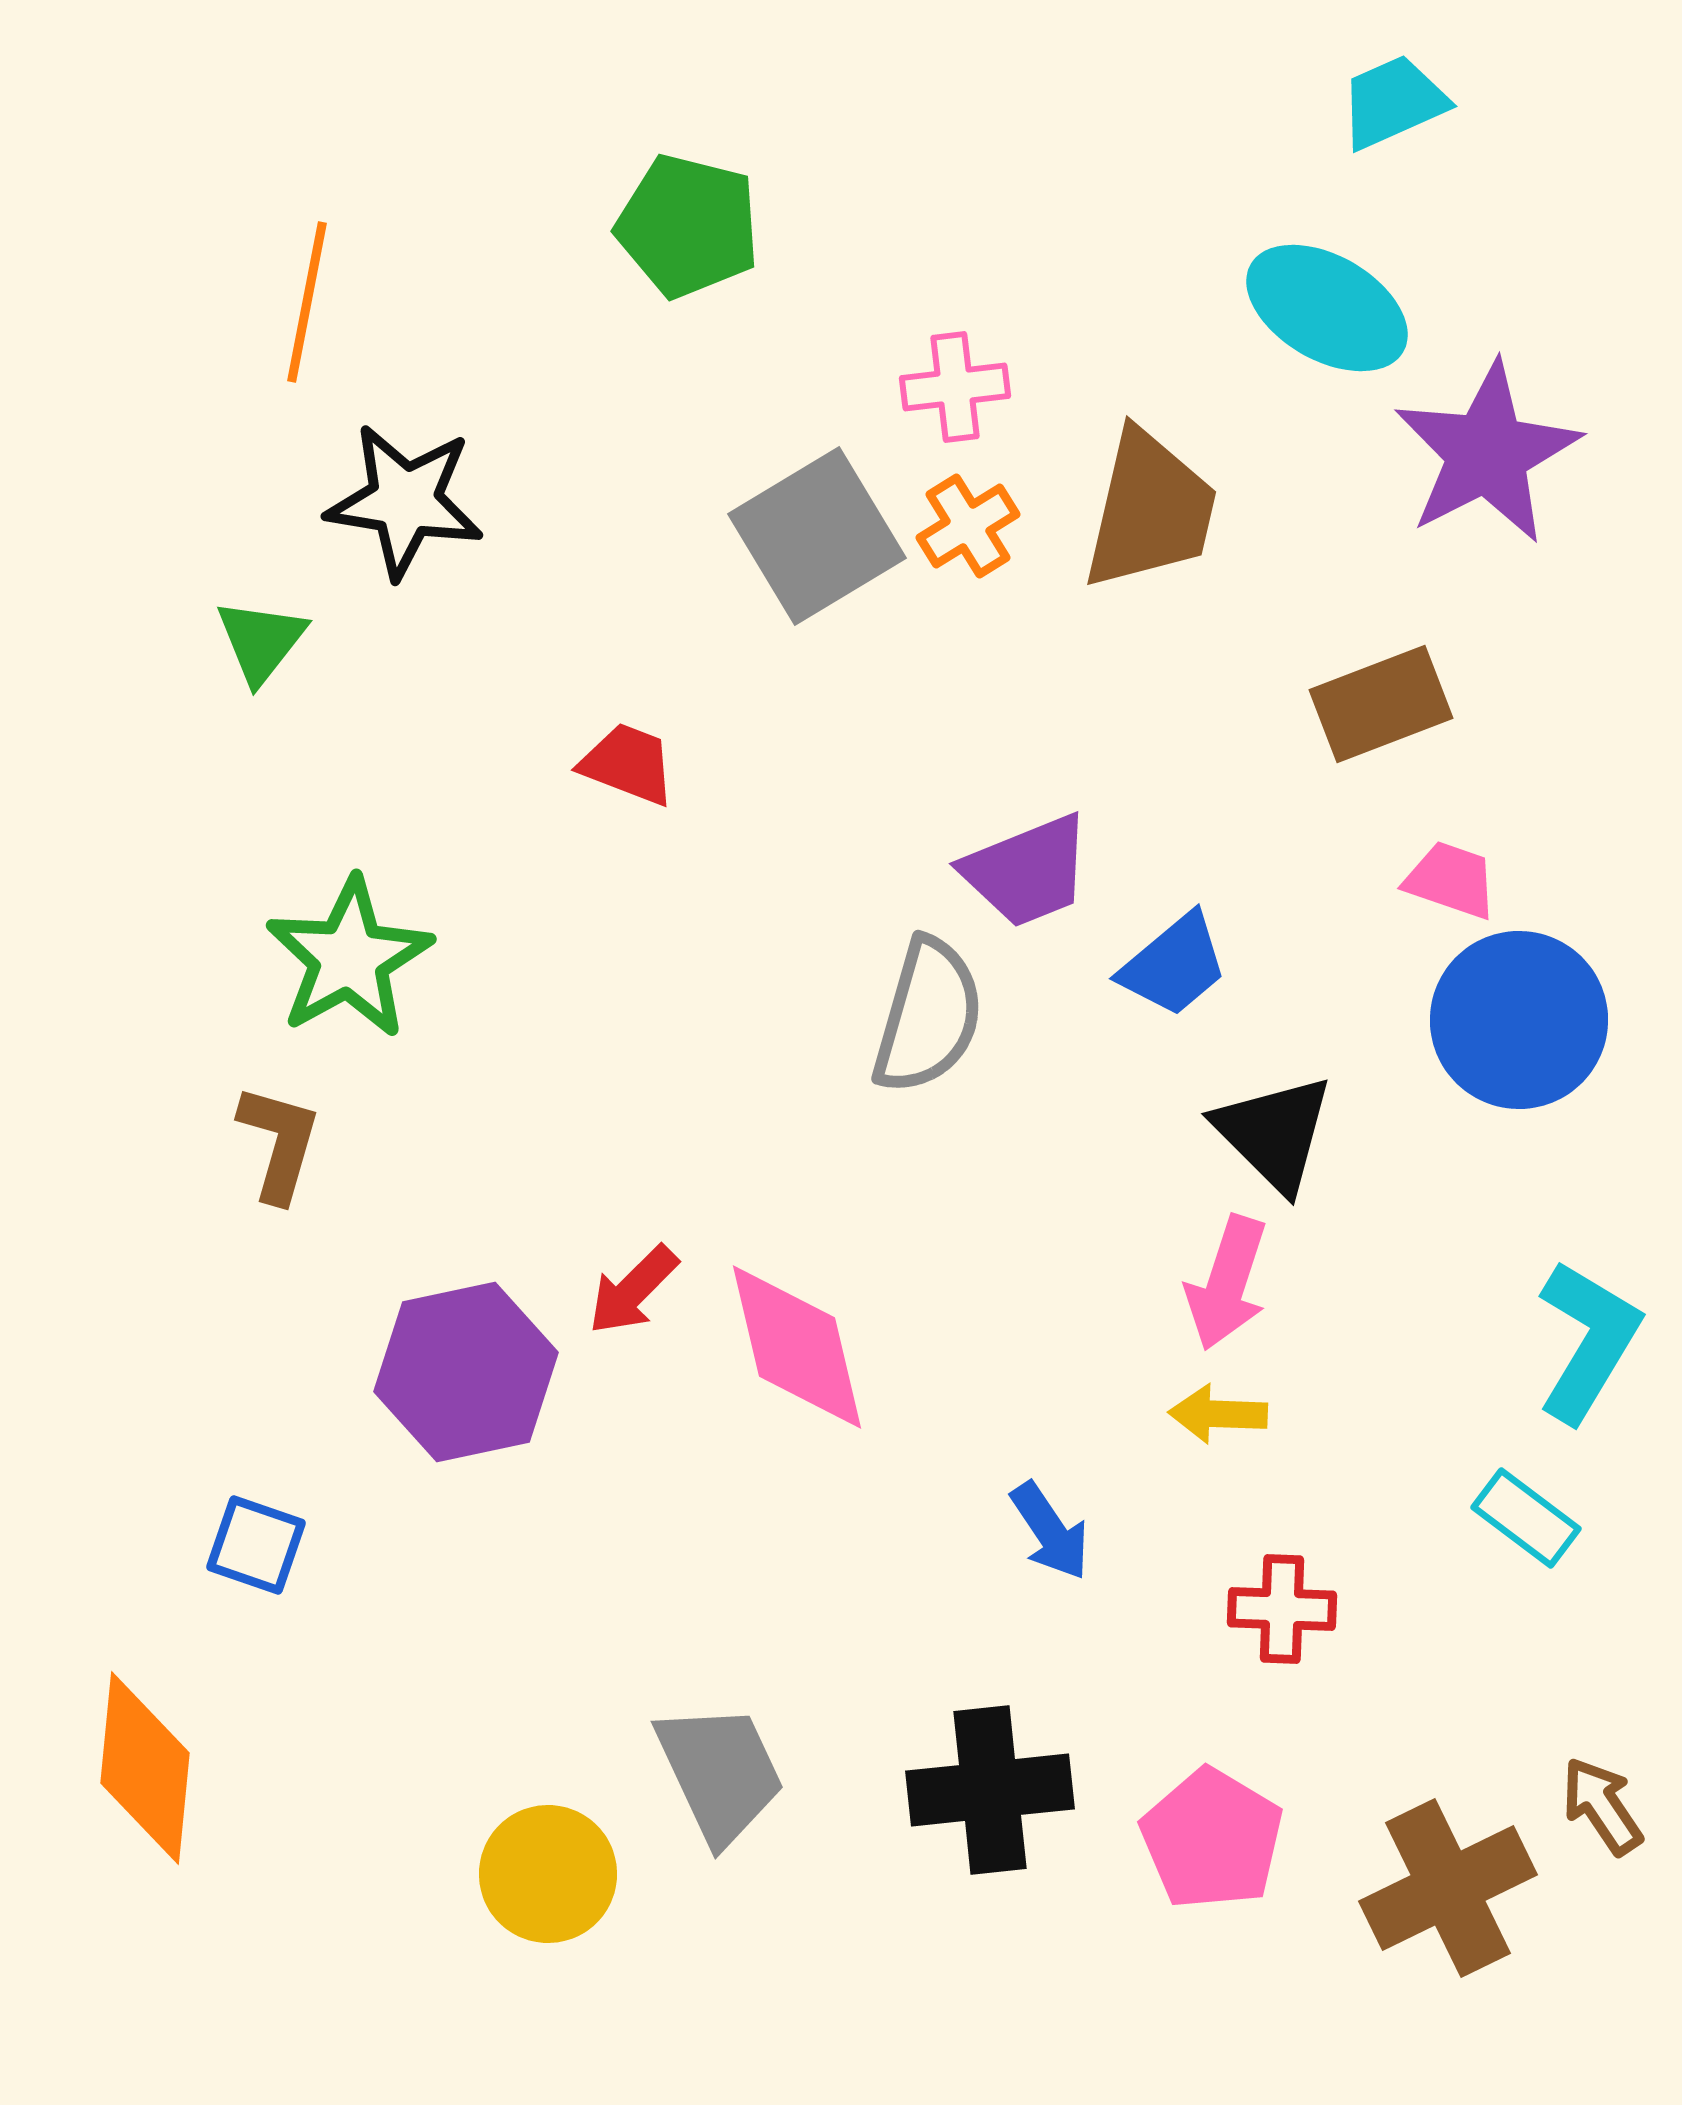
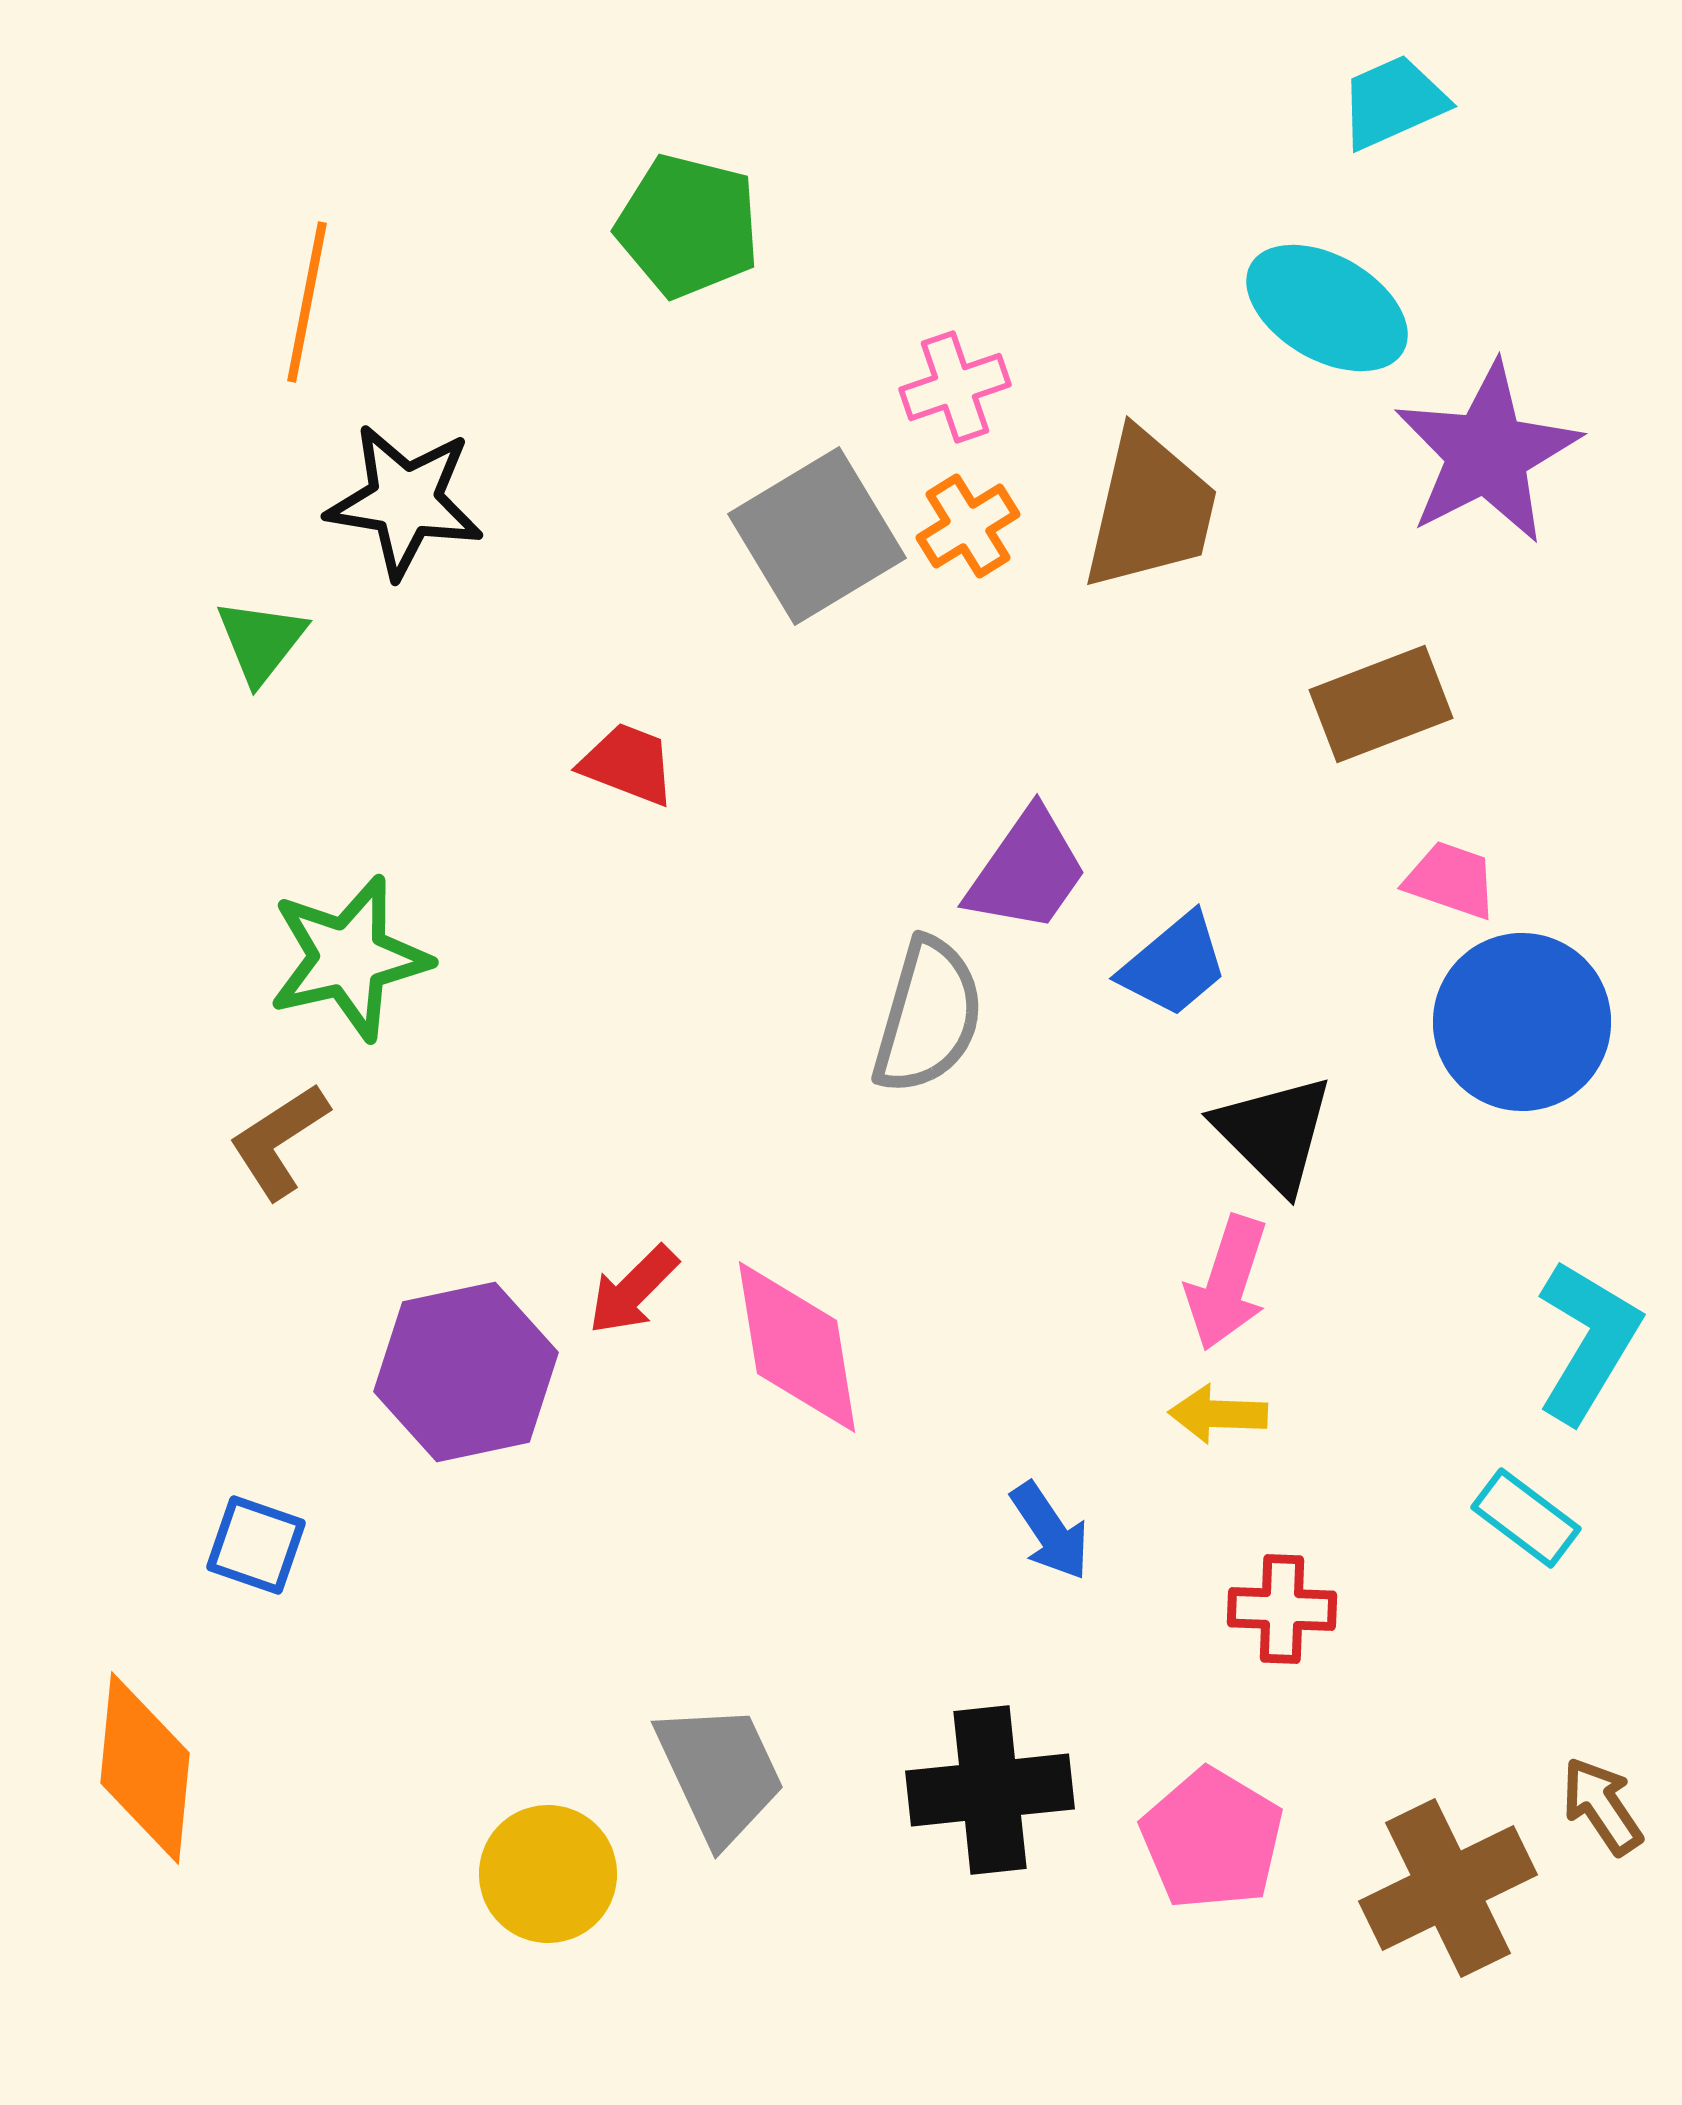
pink cross: rotated 12 degrees counterclockwise
purple trapezoid: rotated 33 degrees counterclockwise
green star: rotated 16 degrees clockwise
blue circle: moved 3 px right, 2 px down
brown L-shape: moved 2 px up; rotated 139 degrees counterclockwise
pink diamond: rotated 4 degrees clockwise
